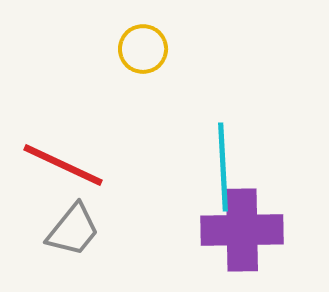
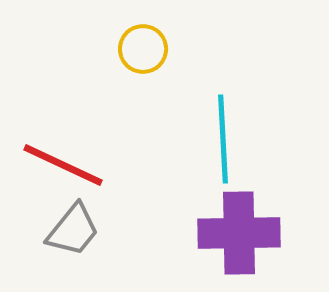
cyan line: moved 28 px up
purple cross: moved 3 px left, 3 px down
